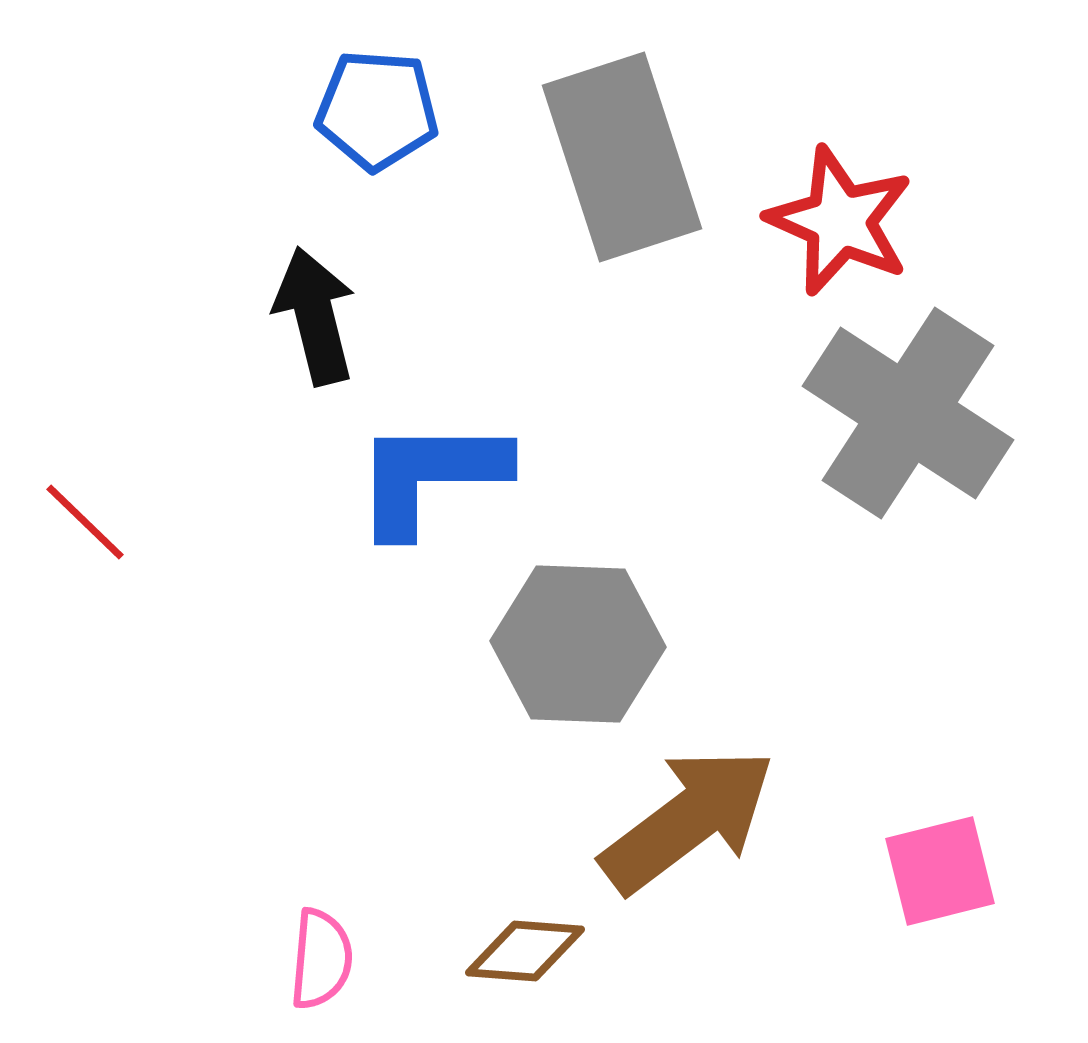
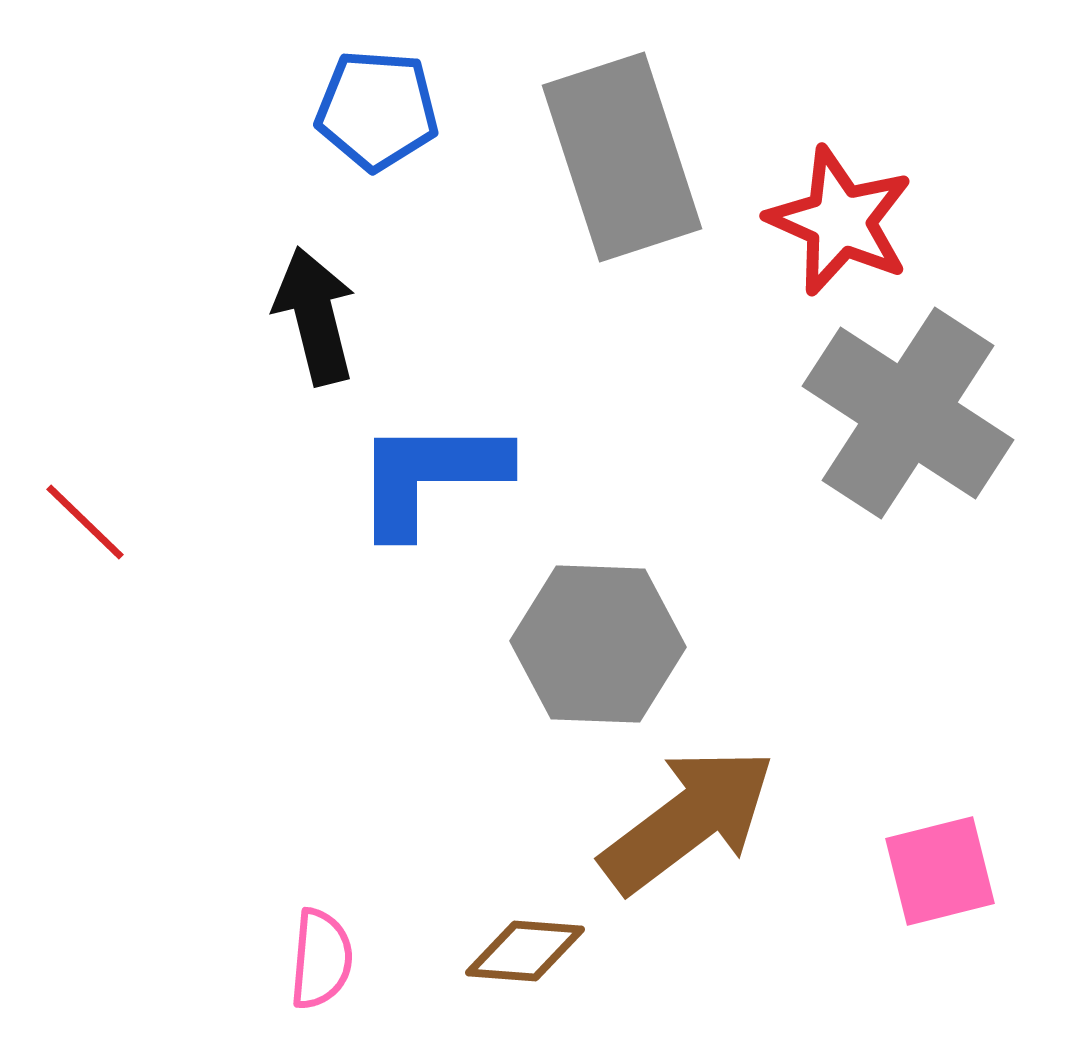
gray hexagon: moved 20 px right
